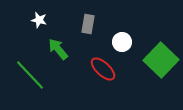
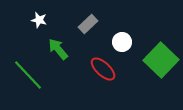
gray rectangle: rotated 36 degrees clockwise
green line: moved 2 px left
